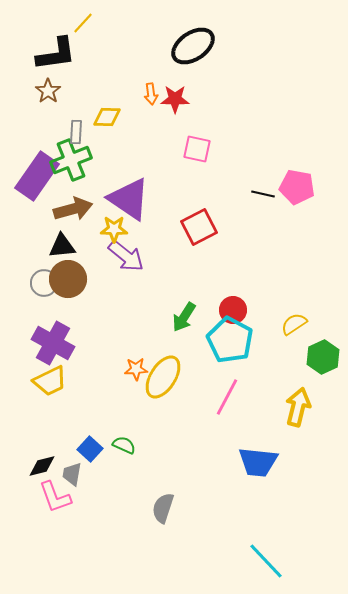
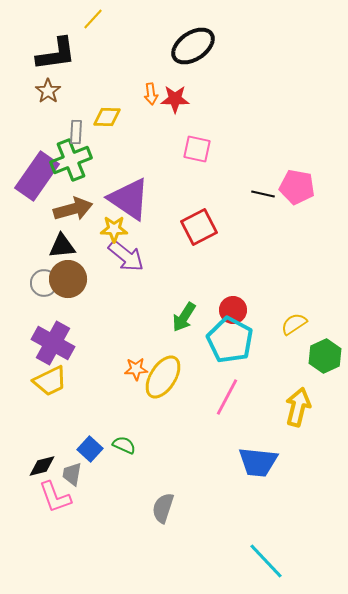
yellow line: moved 10 px right, 4 px up
green hexagon: moved 2 px right, 1 px up
